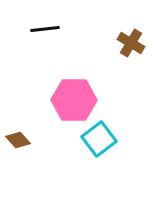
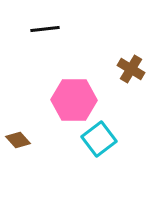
brown cross: moved 26 px down
